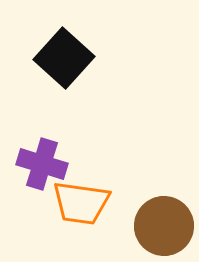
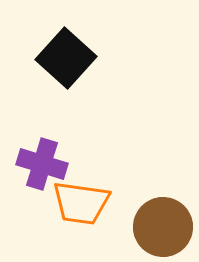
black square: moved 2 px right
brown circle: moved 1 px left, 1 px down
